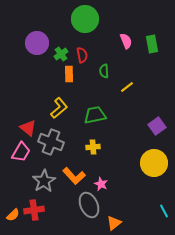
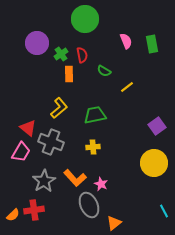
green semicircle: rotated 56 degrees counterclockwise
orange L-shape: moved 1 px right, 2 px down
